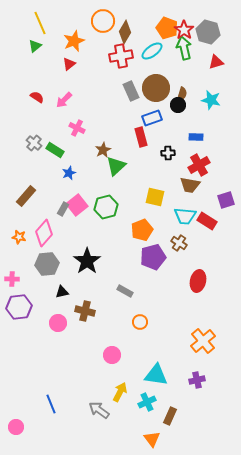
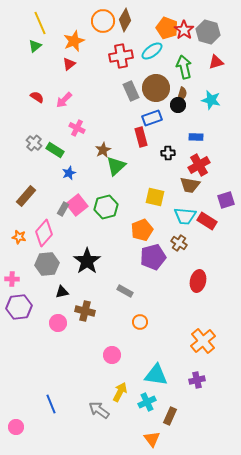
brown diamond at (125, 32): moved 12 px up
green arrow at (184, 48): moved 19 px down
